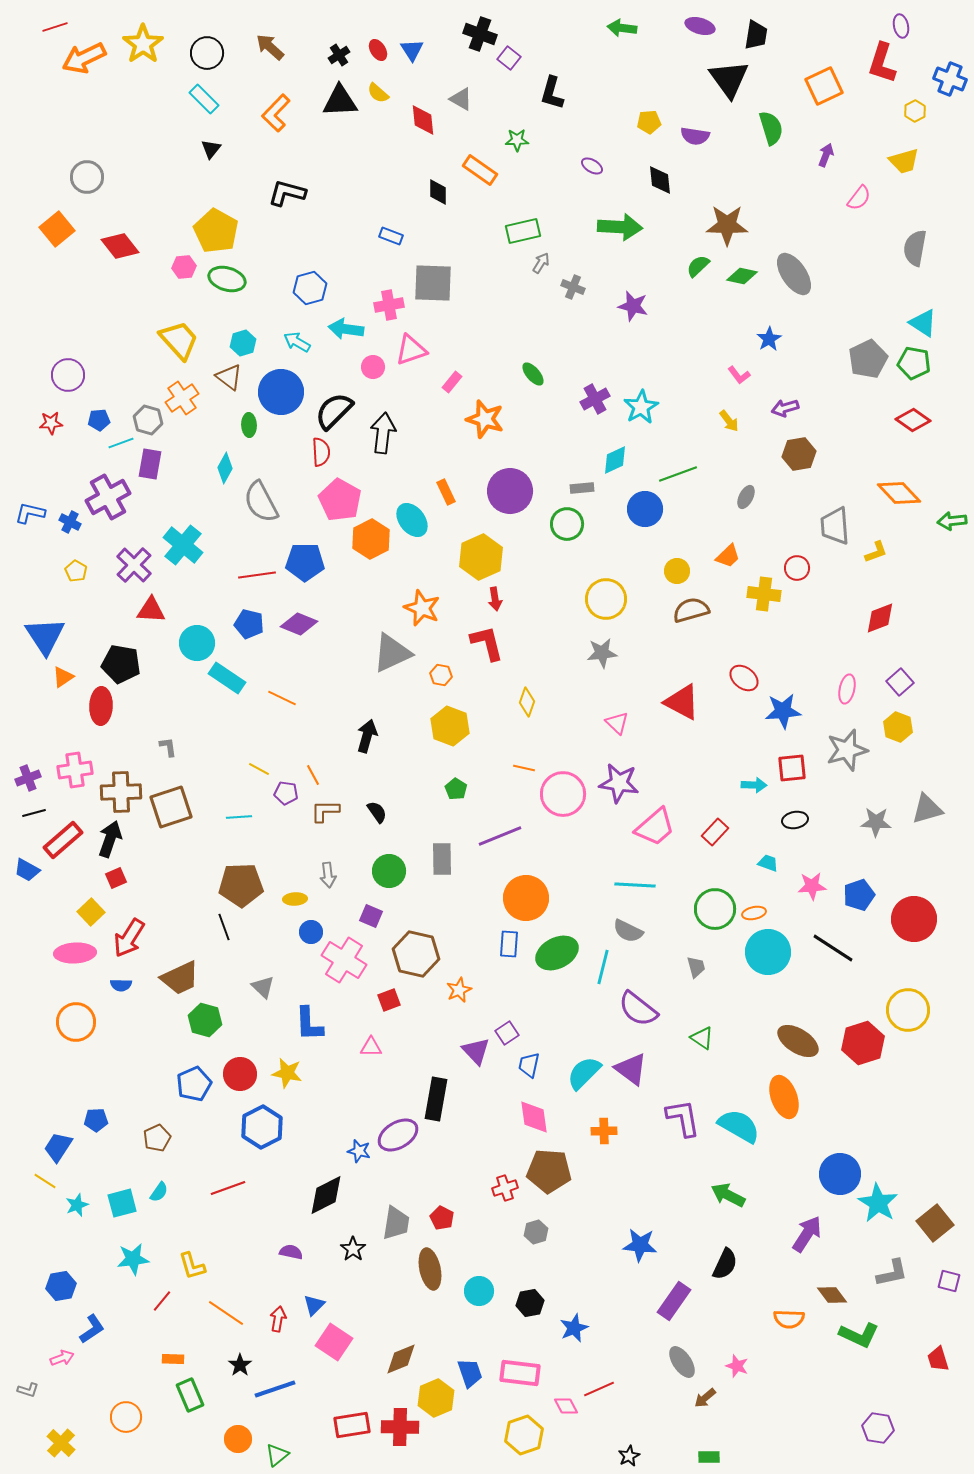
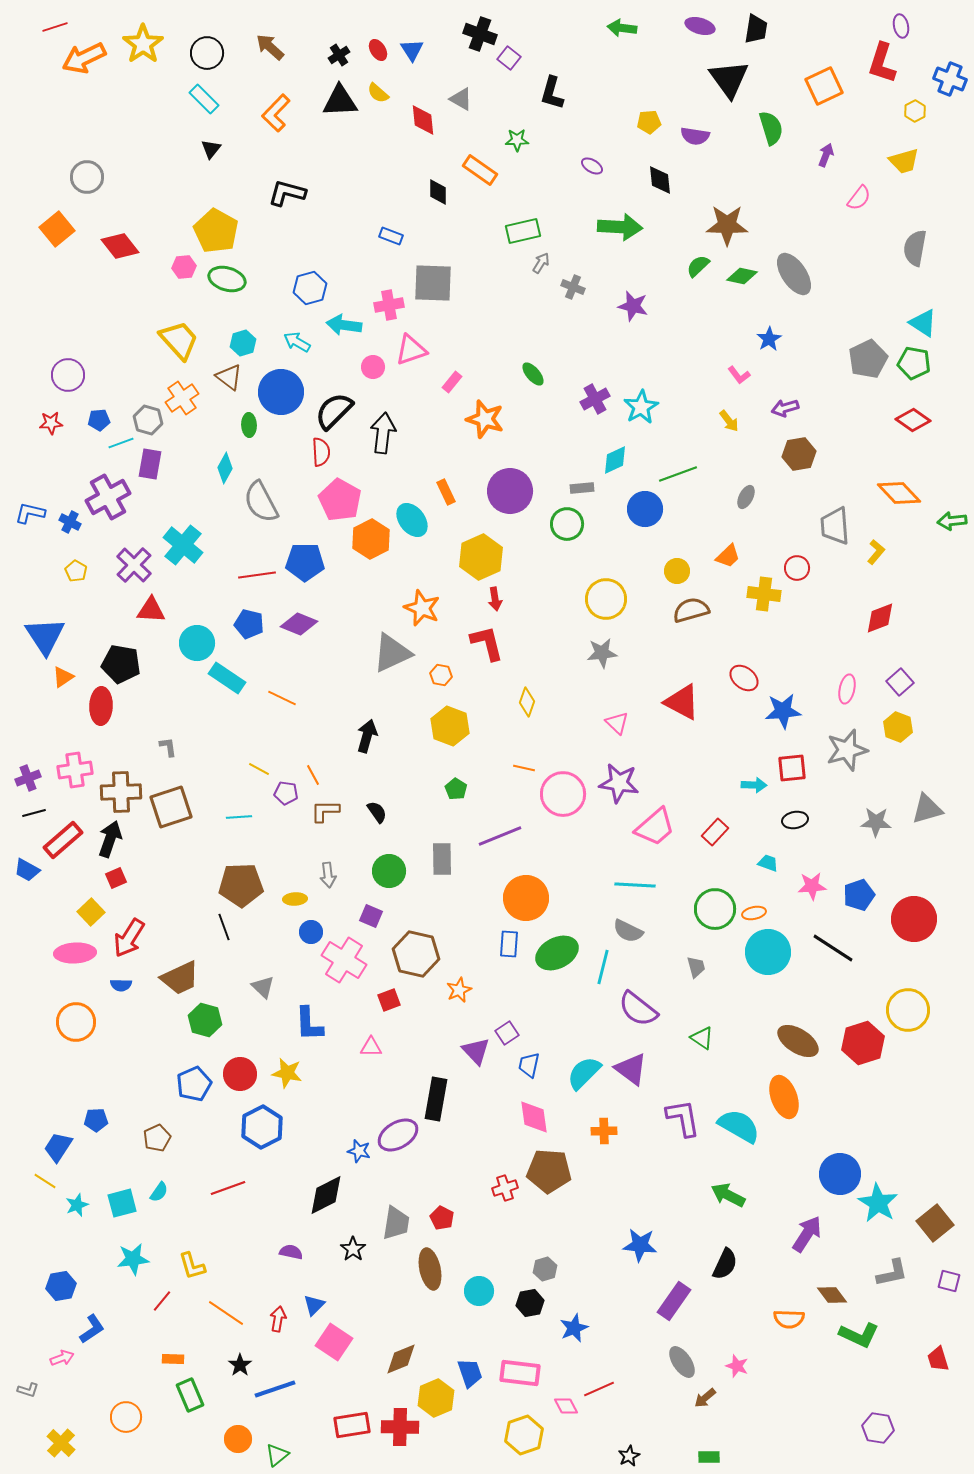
black trapezoid at (756, 35): moved 6 px up
cyan arrow at (346, 329): moved 2 px left, 4 px up
yellow L-shape at (876, 552): rotated 30 degrees counterclockwise
gray hexagon at (536, 1232): moved 9 px right, 37 px down
